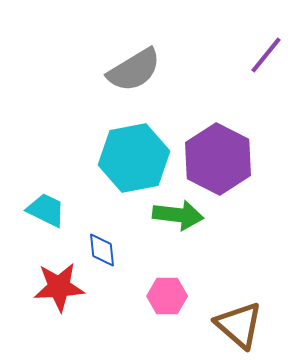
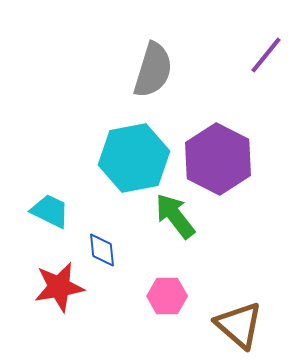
gray semicircle: moved 19 px right; rotated 42 degrees counterclockwise
cyan trapezoid: moved 4 px right, 1 px down
green arrow: moved 3 px left, 1 px down; rotated 135 degrees counterclockwise
red star: rotated 6 degrees counterclockwise
